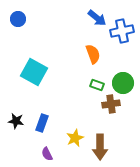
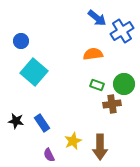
blue circle: moved 3 px right, 22 px down
blue cross: rotated 20 degrees counterclockwise
orange semicircle: rotated 78 degrees counterclockwise
cyan square: rotated 12 degrees clockwise
green circle: moved 1 px right, 1 px down
brown cross: moved 1 px right
blue rectangle: rotated 54 degrees counterclockwise
yellow star: moved 2 px left, 3 px down
purple semicircle: moved 2 px right, 1 px down
